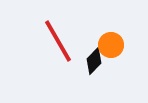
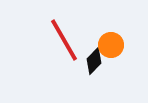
red line: moved 6 px right, 1 px up
